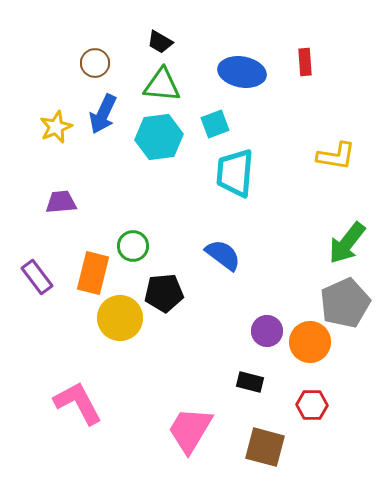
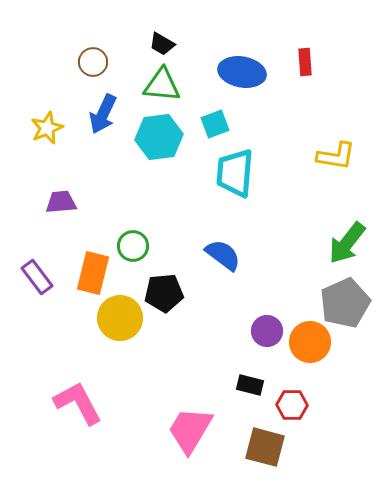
black trapezoid: moved 2 px right, 2 px down
brown circle: moved 2 px left, 1 px up
yellow star: moved 9 px left, 1 px down
black rectangle: moved 3 px down
red hexagon: moved 20 px left
